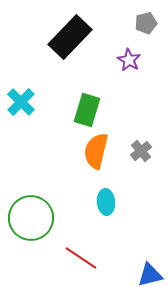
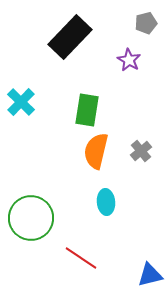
green rectangle: rotated 8 degrees counterclockwise
